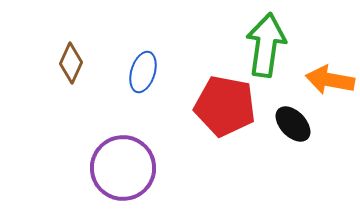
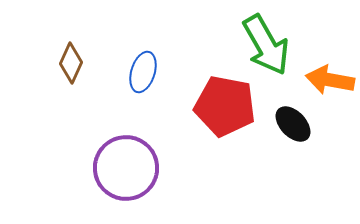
green arrow: rotated 142 degrees clockwise
purple circle: moved 3 px right
